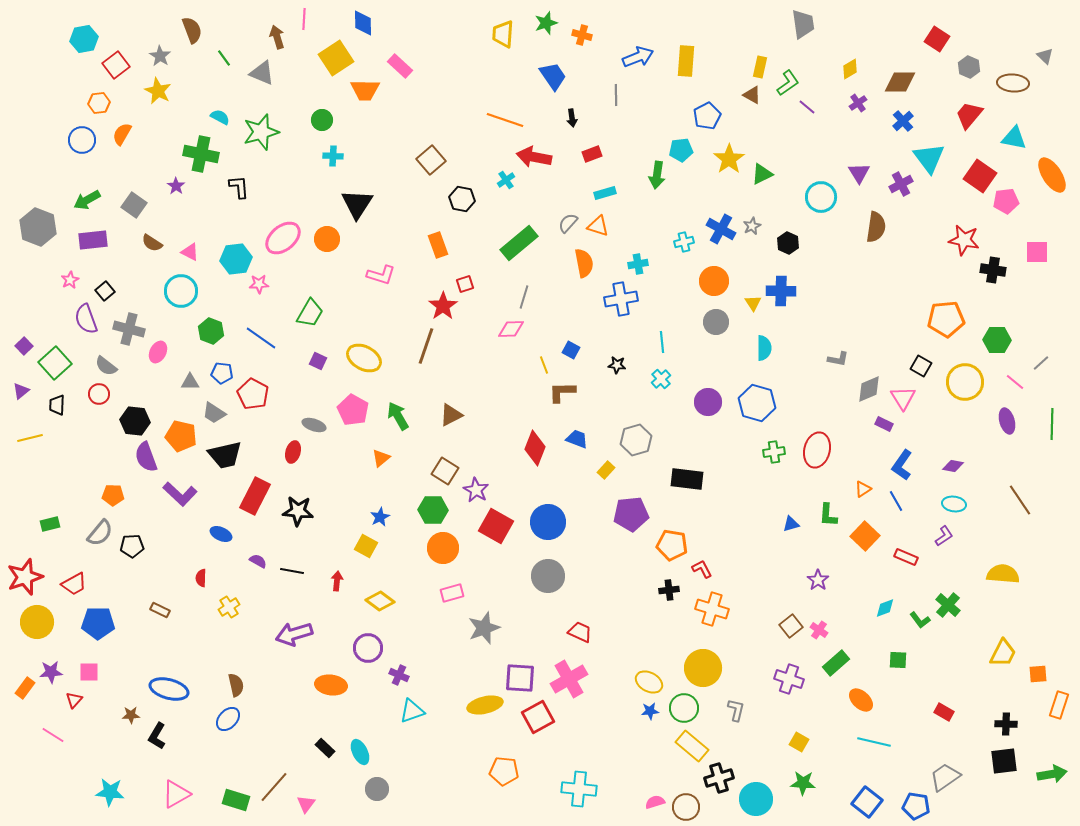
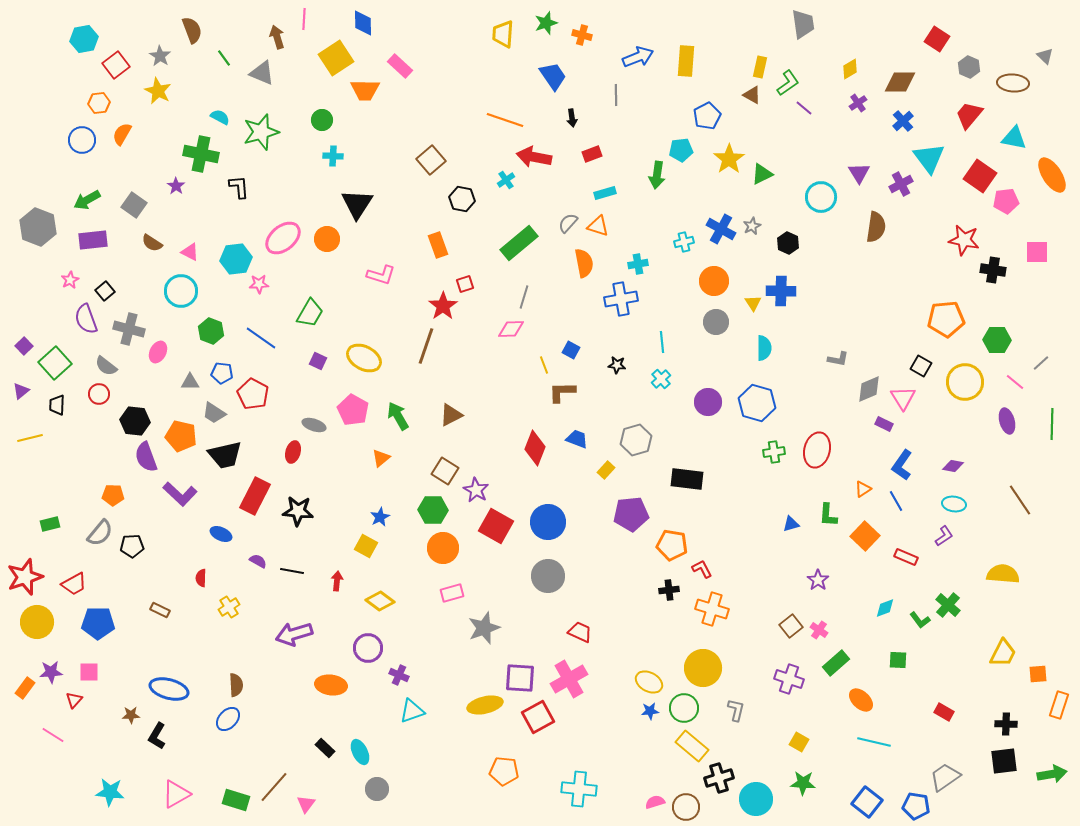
purple line at (807, 107): moved 3 px left, 1 px down
brown semicircle at (236, 685): rotated 10 degrees clockwise
